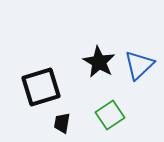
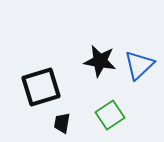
black star: moved 1 px right, 1 px up; rotated 20 degrees counterclockwise
